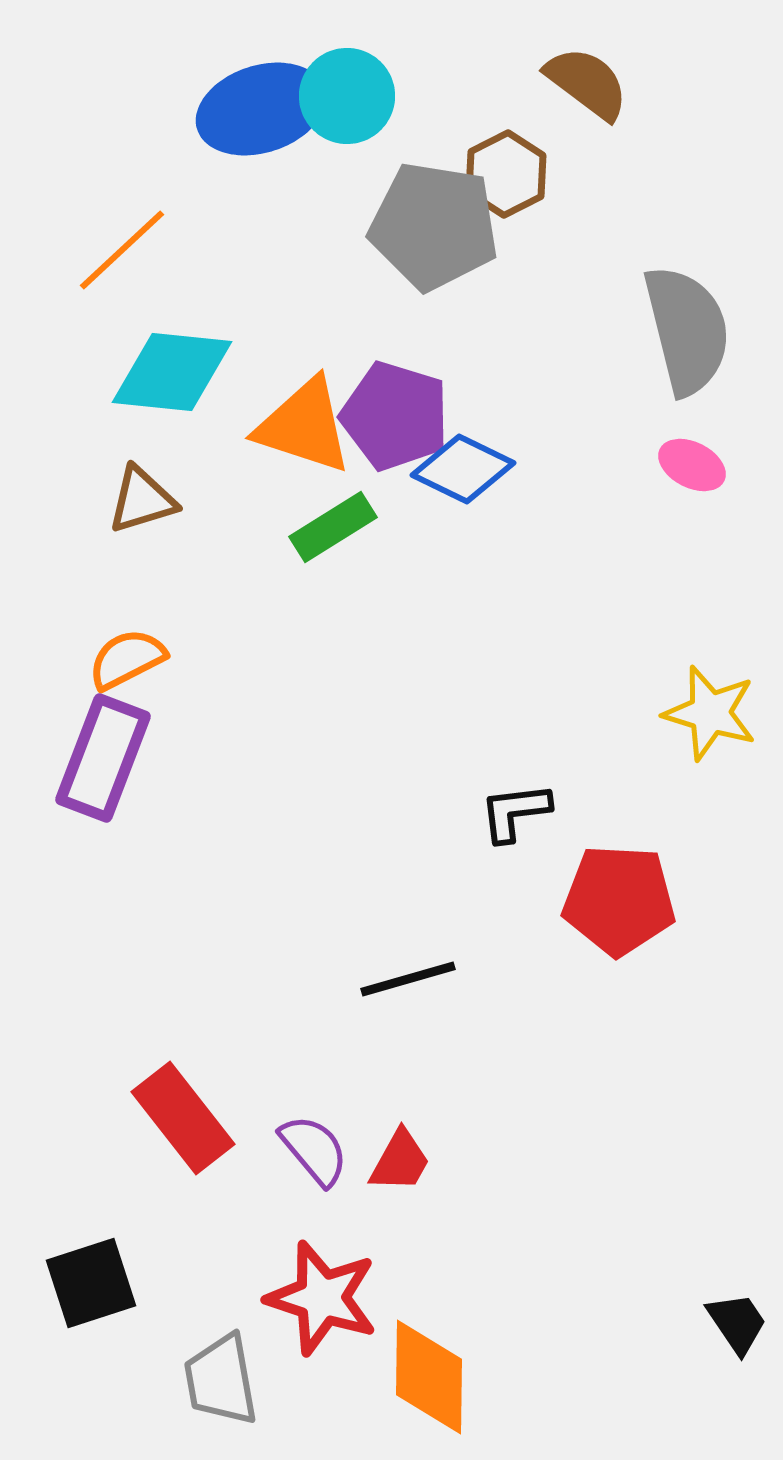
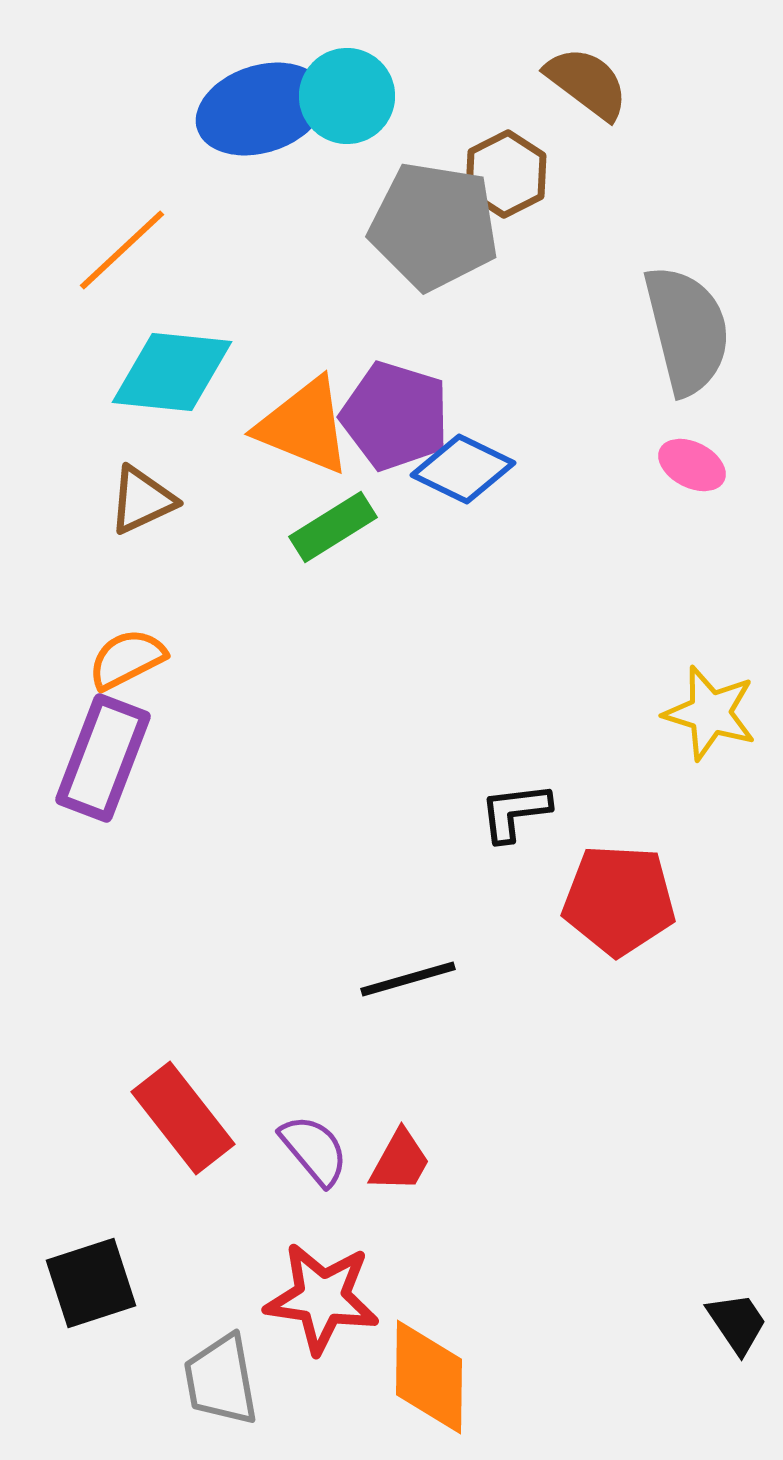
orange triangle: rotated 4 degrees clockwise
brown triangle: rotated 8 degrees counterclockwise
red star: rotated 10 degrees counterclockwise
